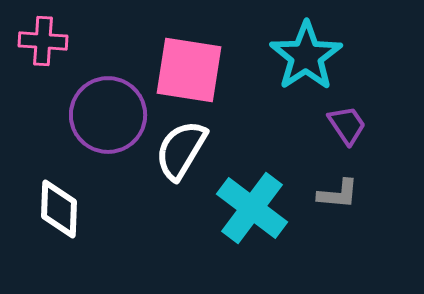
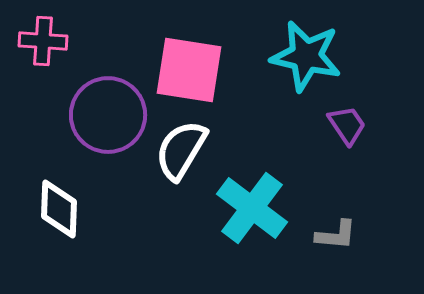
cyan star: rotated 26 degrees counterclockwise
gray L-shape: moved 2 px left, 41 px down
